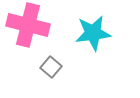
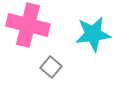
cyan star: moved 1 px down
